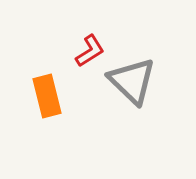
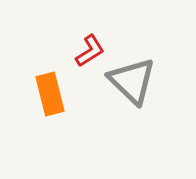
orange rectangle: moved 3 px right, 2 px up
